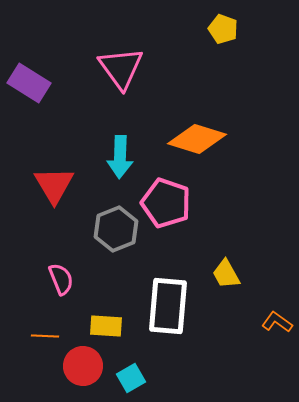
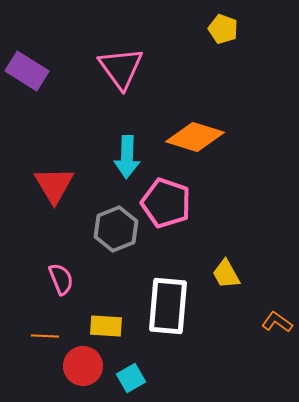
purple rectangle: moved 2 px left, 12 px up
orange diamond: moved 2 px left, 2 px up
cyan arrow: moved 7 px right
